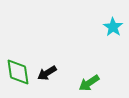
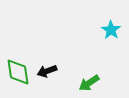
cyan star: moved 2 px left, 3 px down
black arrow: moved 2 px up; rotated 12 degrees clockwise
